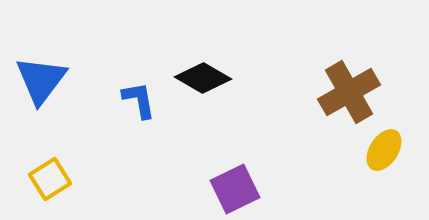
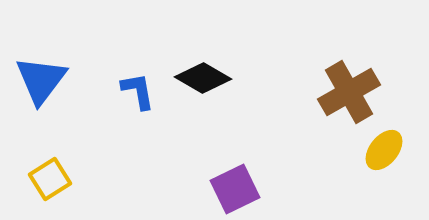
blue L-shape: moved 1 px left, 9 px up
yellow ellipse: rotated 6 degrees clockwise
